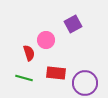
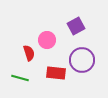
purple square: moved 3 px right, 2 px down
pink circle: moved 1 px right
green line: moved 4 px left
purple circle: moved 3 px left, 23 px up
